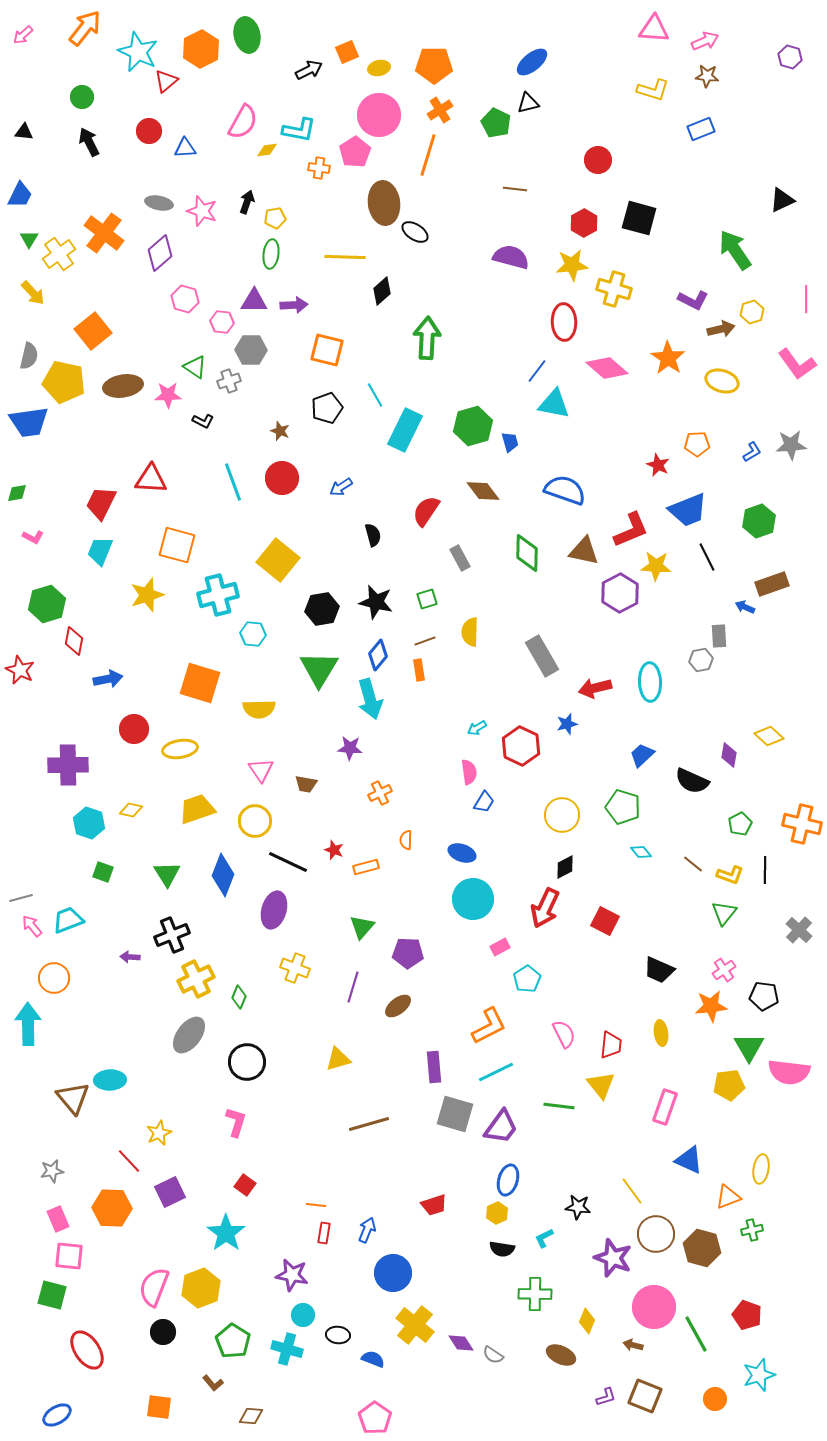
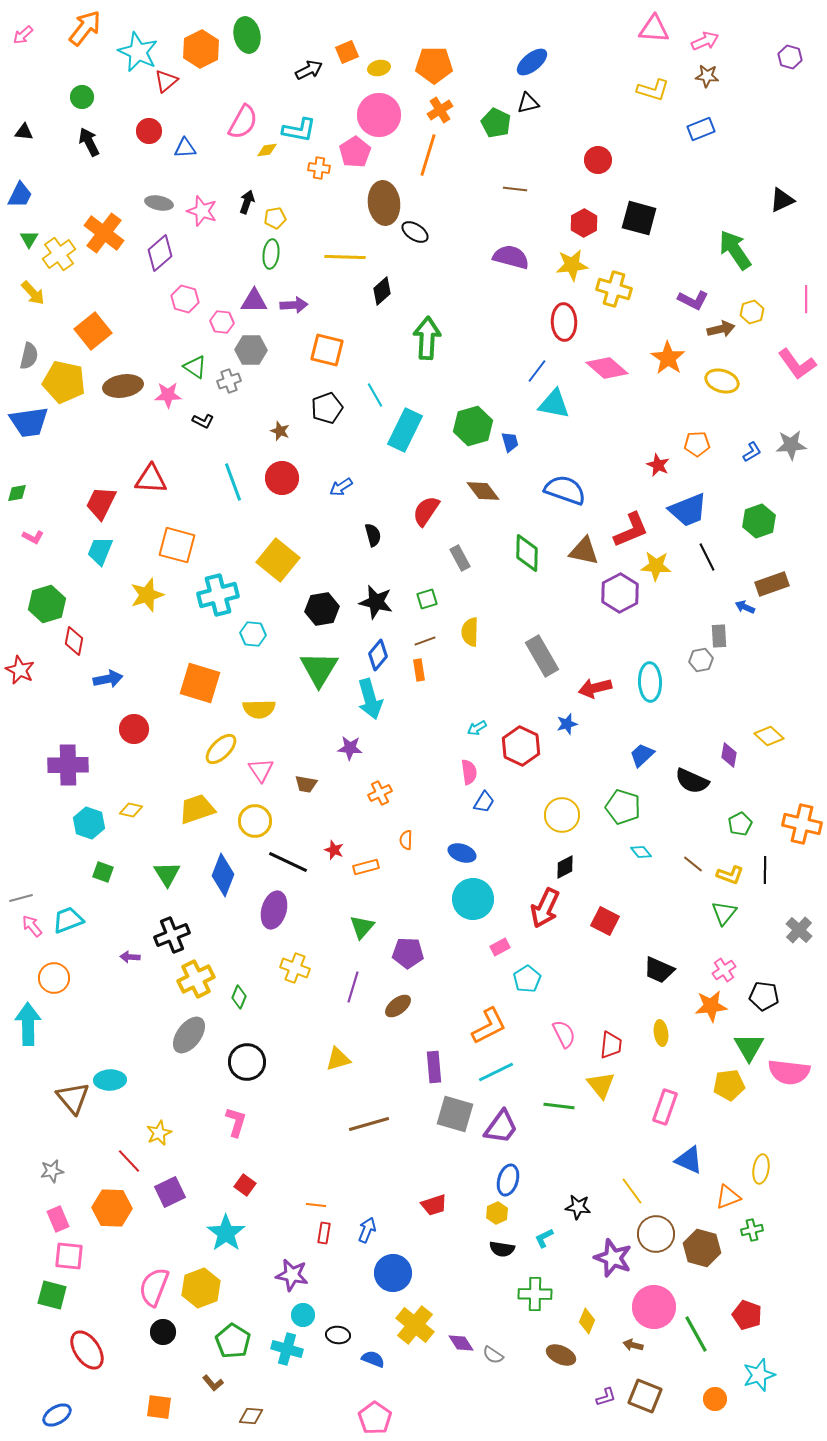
yellow ellipse at (180, 749): moved 41 px right; rotated 36 degrees counterclockwise
